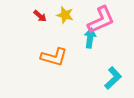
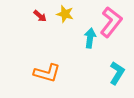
yellow star: moved 1 px up
pink L-shape: moved 10 px right, 2 px down; rotated 28 degrees counterclockwise
orange L-shape: moved 7 px left, 16 px down
cyan L-shape: moved 4 px right, 5 px up; rotated 15 degrees counterclockwise
